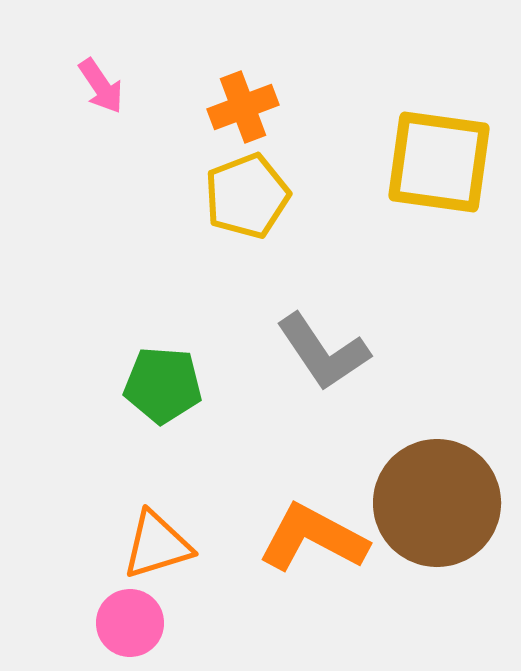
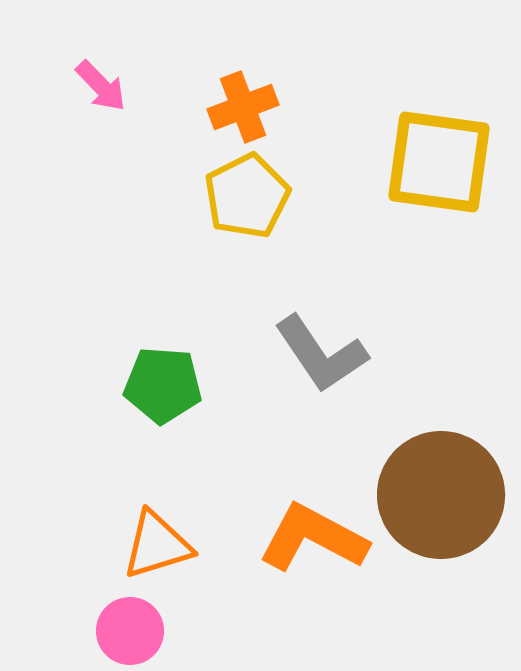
pink arrow: rotated 10 degrees counterclockwise
yellow pentagon: rotated 6 degrees counterclockwise
gray L-shape: moved 2 px left, 2 px down
brown circle: moved 4 px right, 8 px up
pink circle: moved 8 px down
